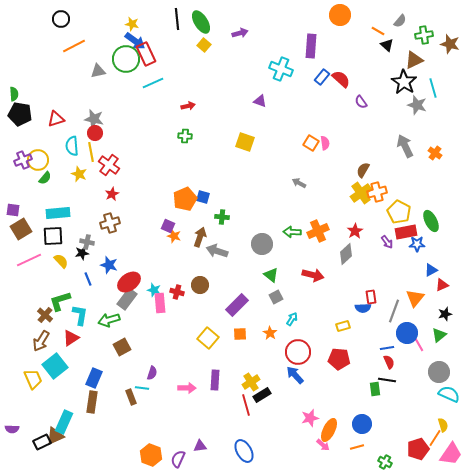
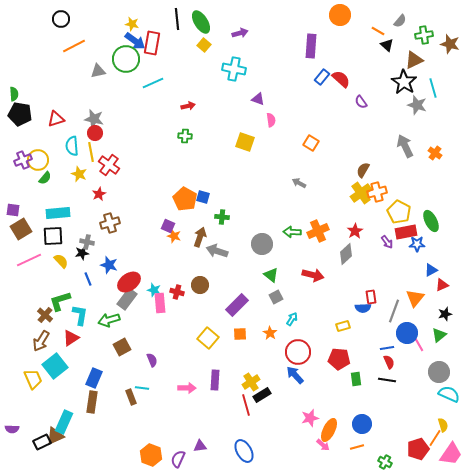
red rectangle at (146, 54): moved 6 px right, 11 px up; rotated 35 degrees clockwise
cyan cross at (281, 69): moved 47 px left; rotated 10 degrees counterclockwise
purple triangle at (260, 101): moved 2 px left, 2 px up
pink semicircle at (325, 143): moved 54 px left, 23 px up
red star at (112, 194): moved 13 px left
orange pentagon at (185, 199): rotated 20 degrees counterclockwise
purple semicircle at (152, 373): moved 13 px up; rotated 40 degrees counterclockwise
green rectangle at (375, 389): moved 19 px left, 10 px up
